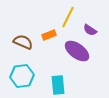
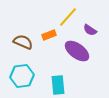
yellow line: rotated 15 degrees clockwise
